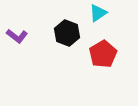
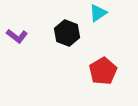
red pentagon: moved 17 px down
